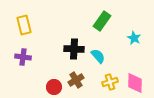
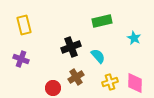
green rectangle: rotated 42 degrees clockwise
black cross: moved 3 px left, 2 px up; rotated 24 degrees counterclockwise
purple cross: moved 2 px left, 2 px down; rotated 14 degrees clockwise
brown cross: moved 3 px up
red circle: moved 1 px left, 1 px down
